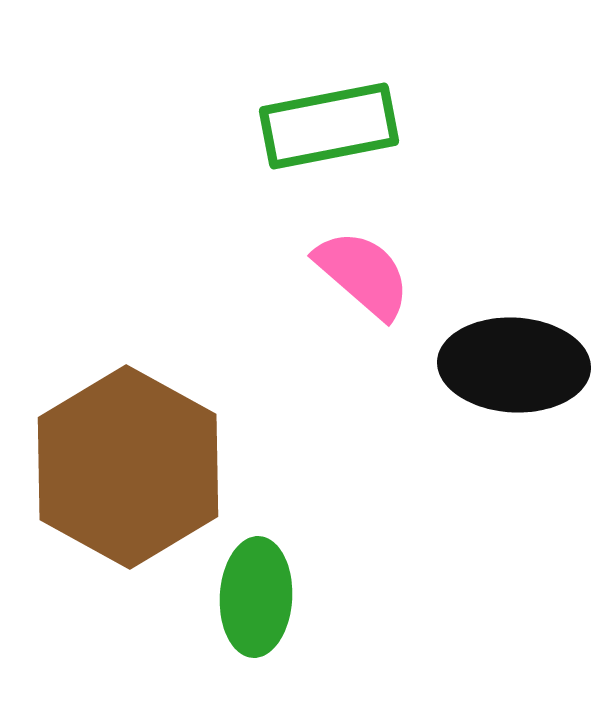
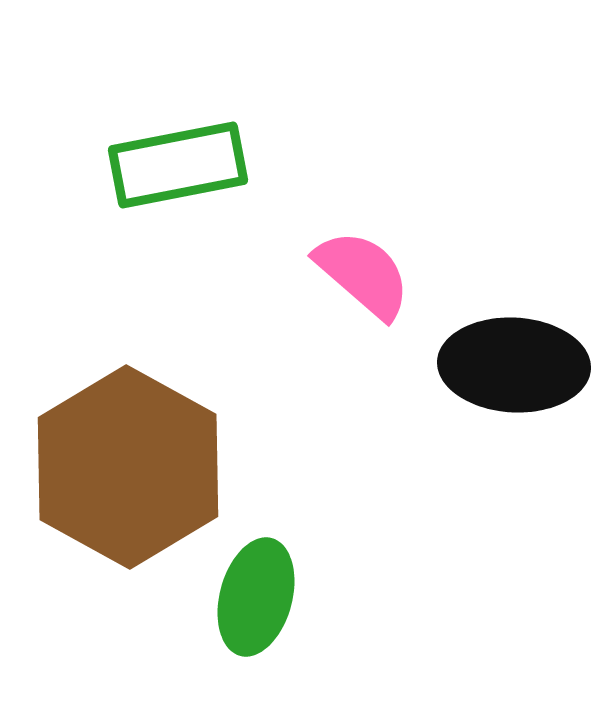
green rectangle: moved 151 px left, 39 px down
green ellipse: rotated 12 degrees clockwise
